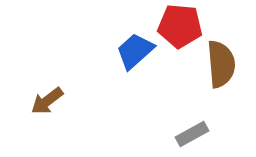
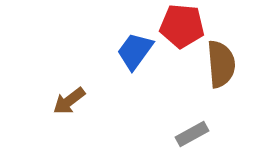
red pentagon: moved 2 px right
blue trapezoid: rotated 12 degrees counterclockwise
brown arrow: moved 22 px right
